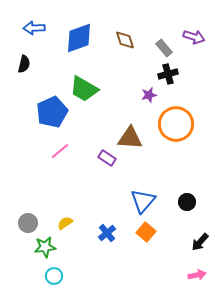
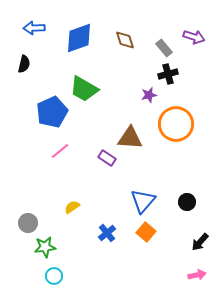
yellow semicircle: moved 7 px right, 16 px up
